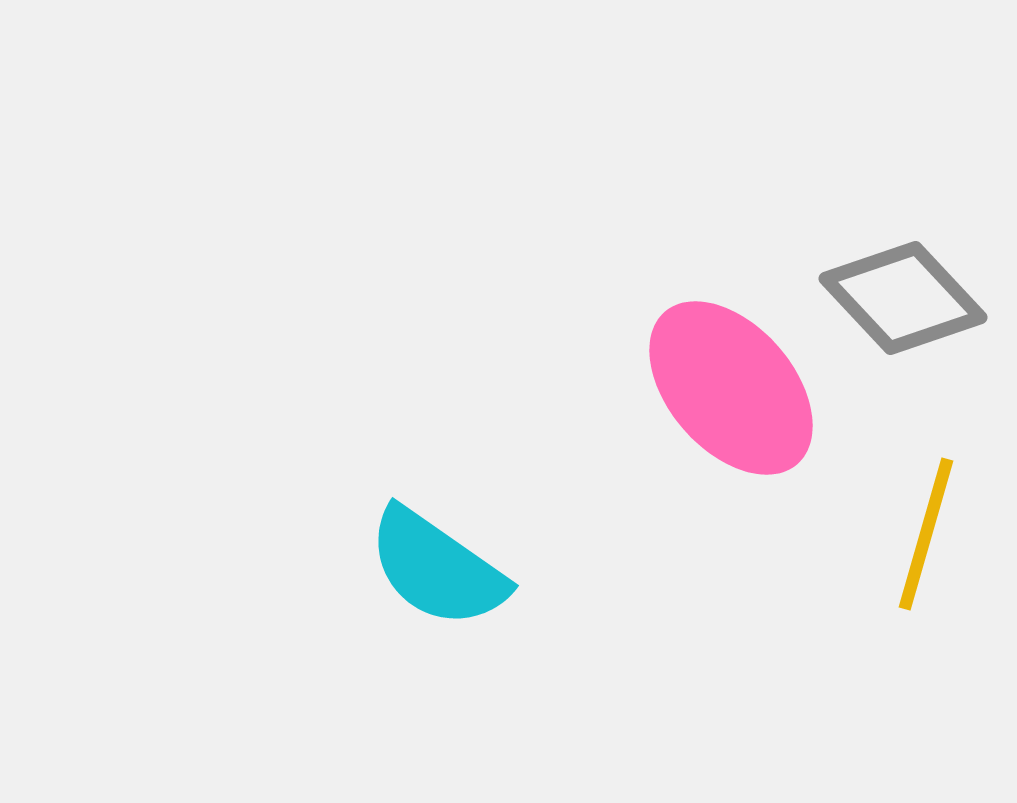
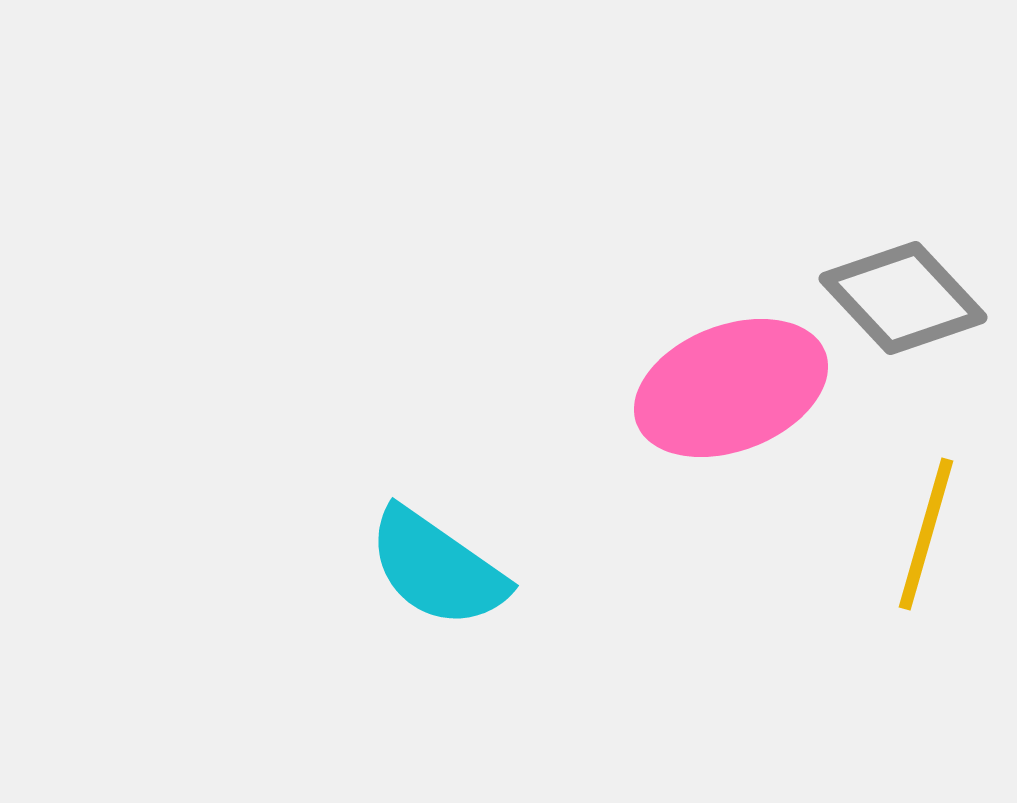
pink ellipse: rotated 70 degrees counterclockwise
